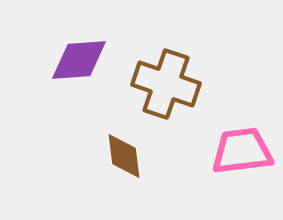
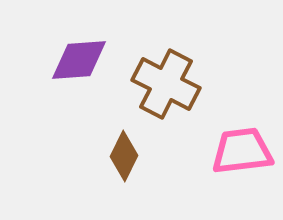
brown cross: rotated 8 degrees clockwise
brown diamond: rotated 33 degrees clockwise
